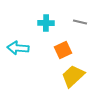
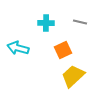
cyan arrow: rotated 10 degrees clockwise
